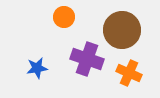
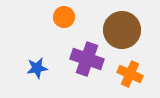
orange cross: moved 1 px right, 1 px down
